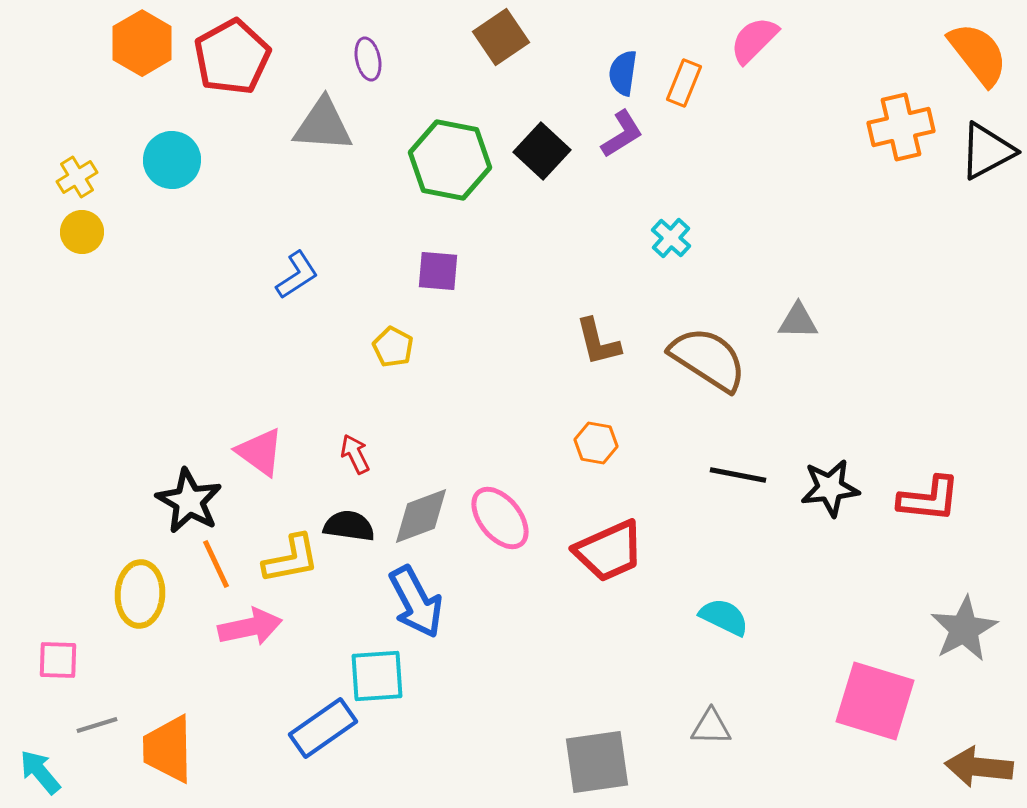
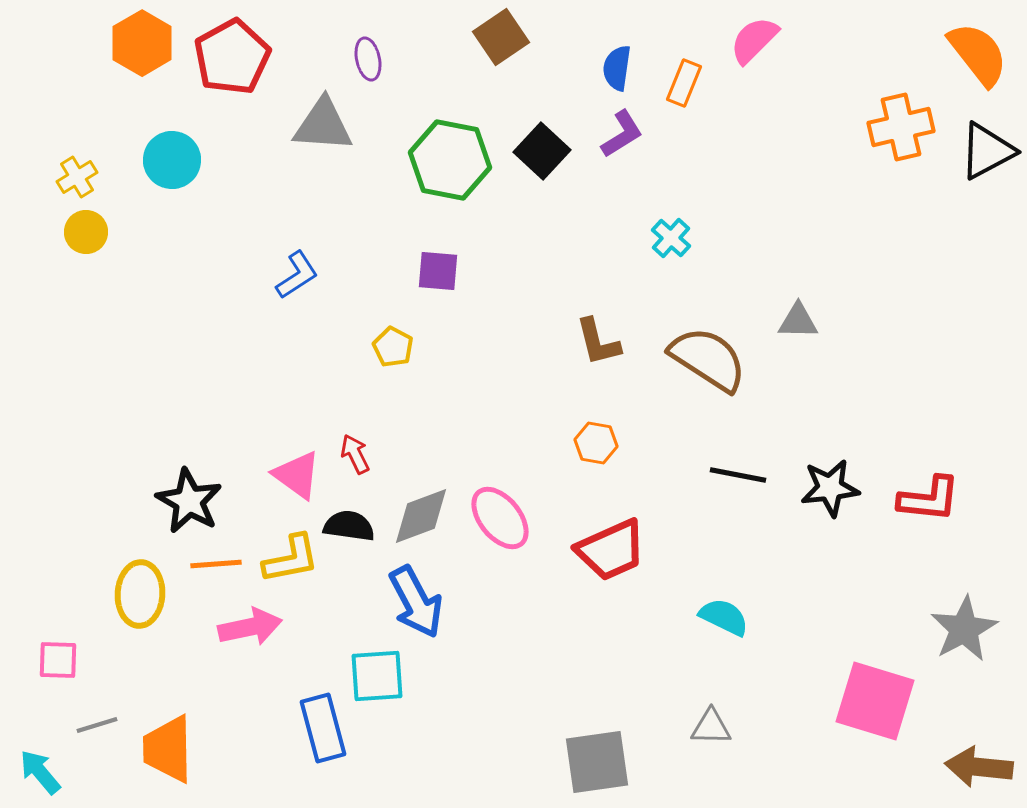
blue semicircle at (623, 73): moved 6 px left, 5 px up
yellow circle at (82, 232): moved 4 px right
pink triangle at (260, 452): moved 37 px right, 23 px down
red trapezoid at (609, 551): moved 2 px right, 1 px up
orange line at (216, 564): rotated 69 degrees counterclockwise
blue rectangle at (323, 728): rotated 70 degrees counterclockwise
